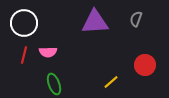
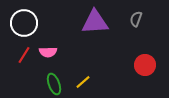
red line: rotated 18 degrees clockwise
yellow line: moved 28 px left
